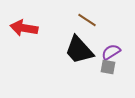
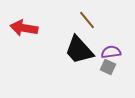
brown line: rotated 18 degrees clockwise
purple semicircle: rotated 24 degrees clockwise
gray square: rotated 14 degrees clockwise
